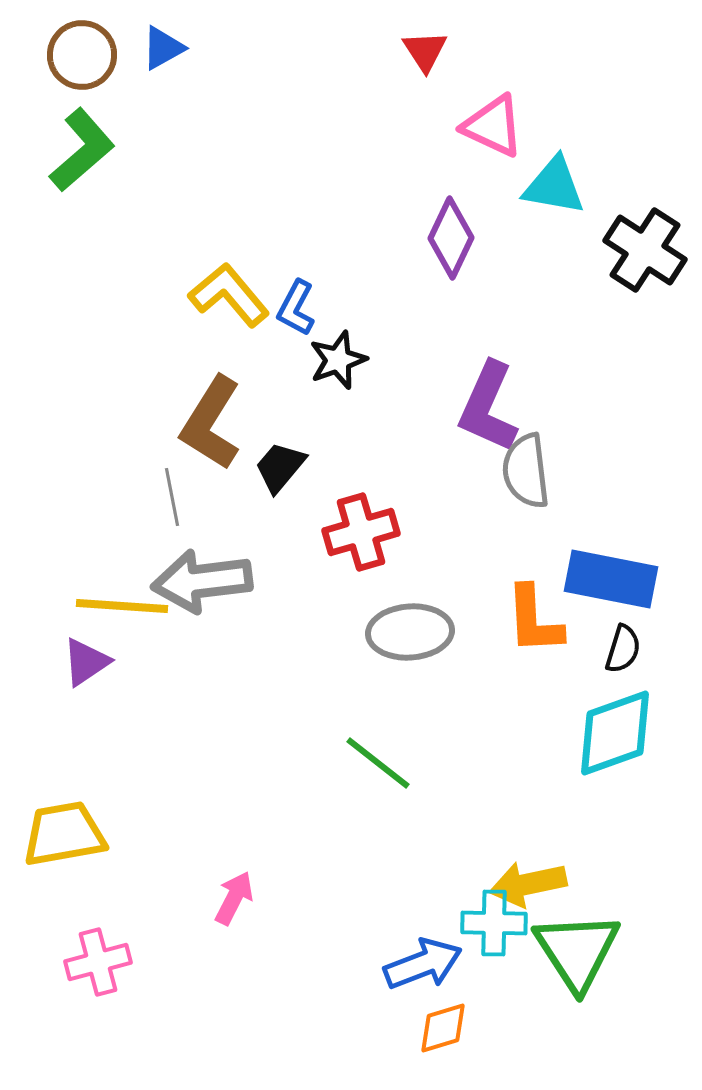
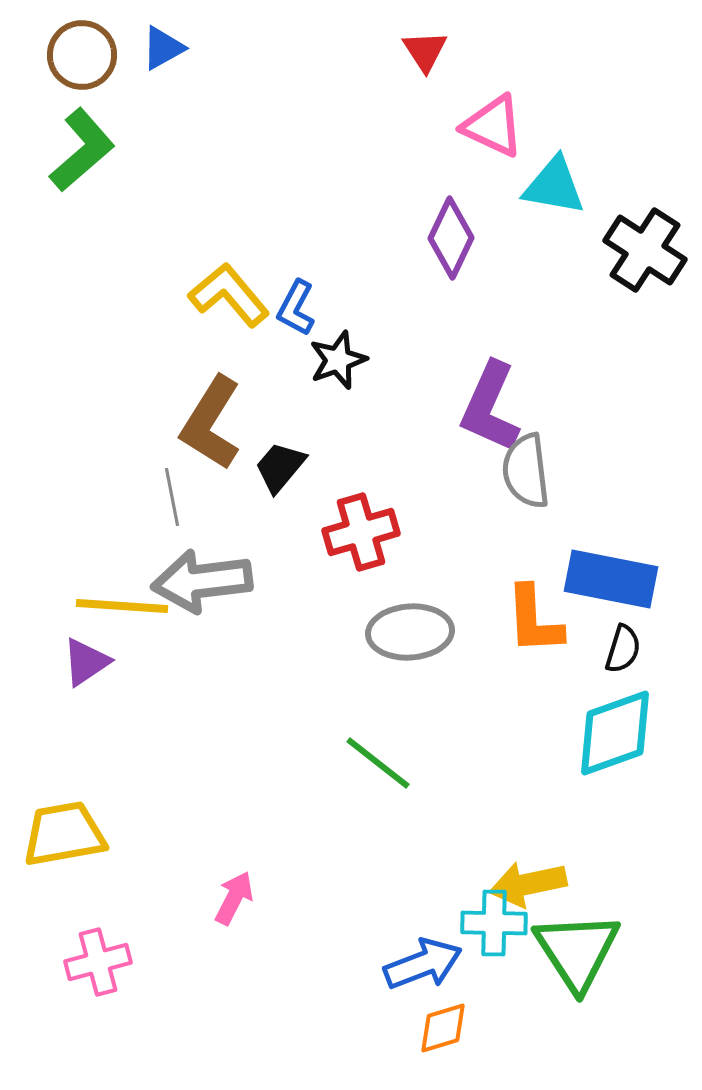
purple L-shape: moved 2 px right
